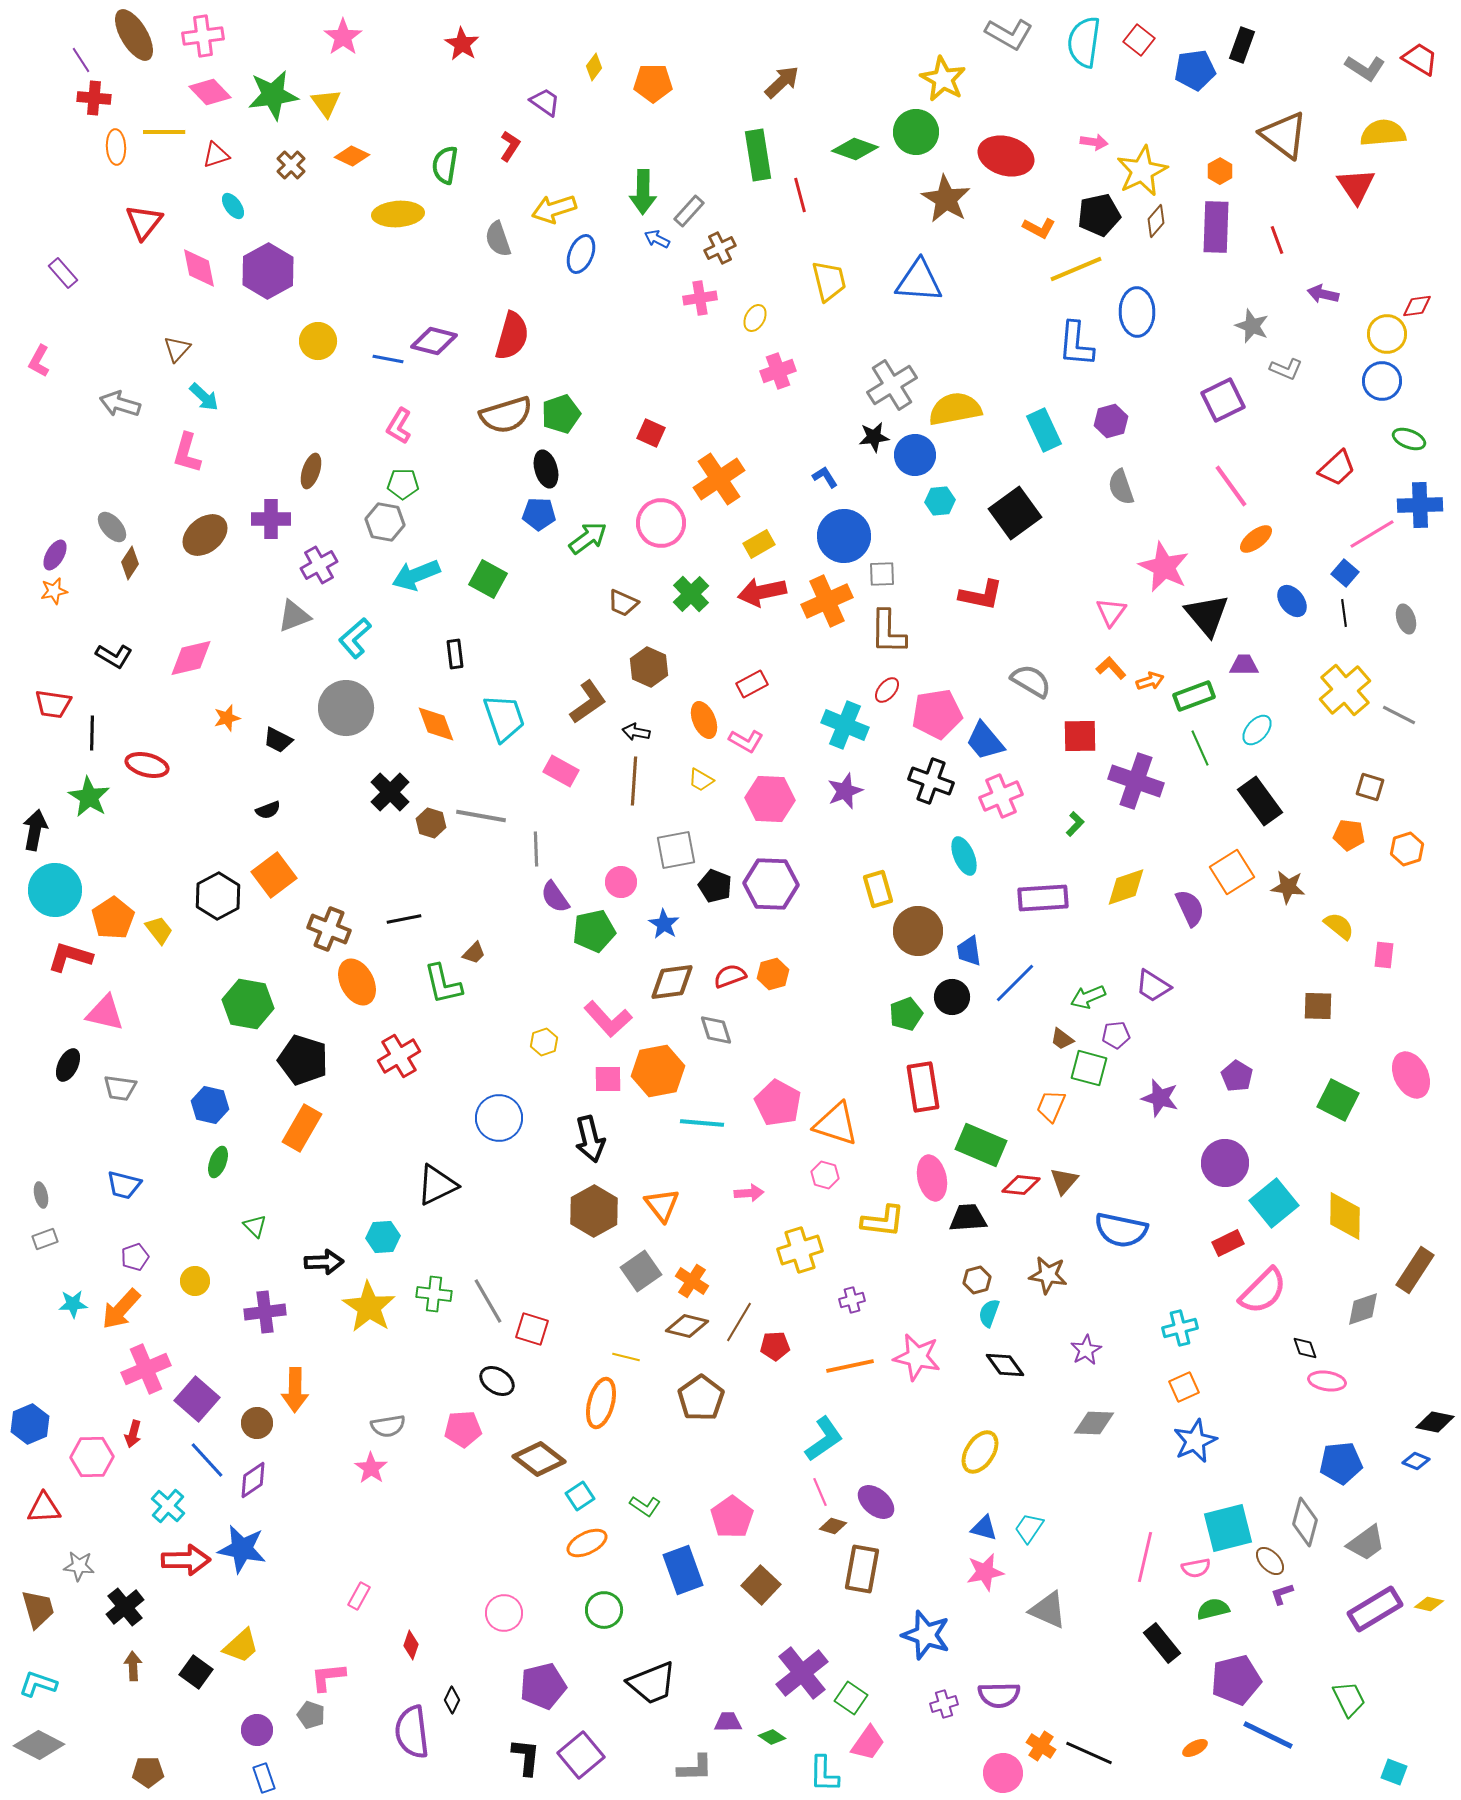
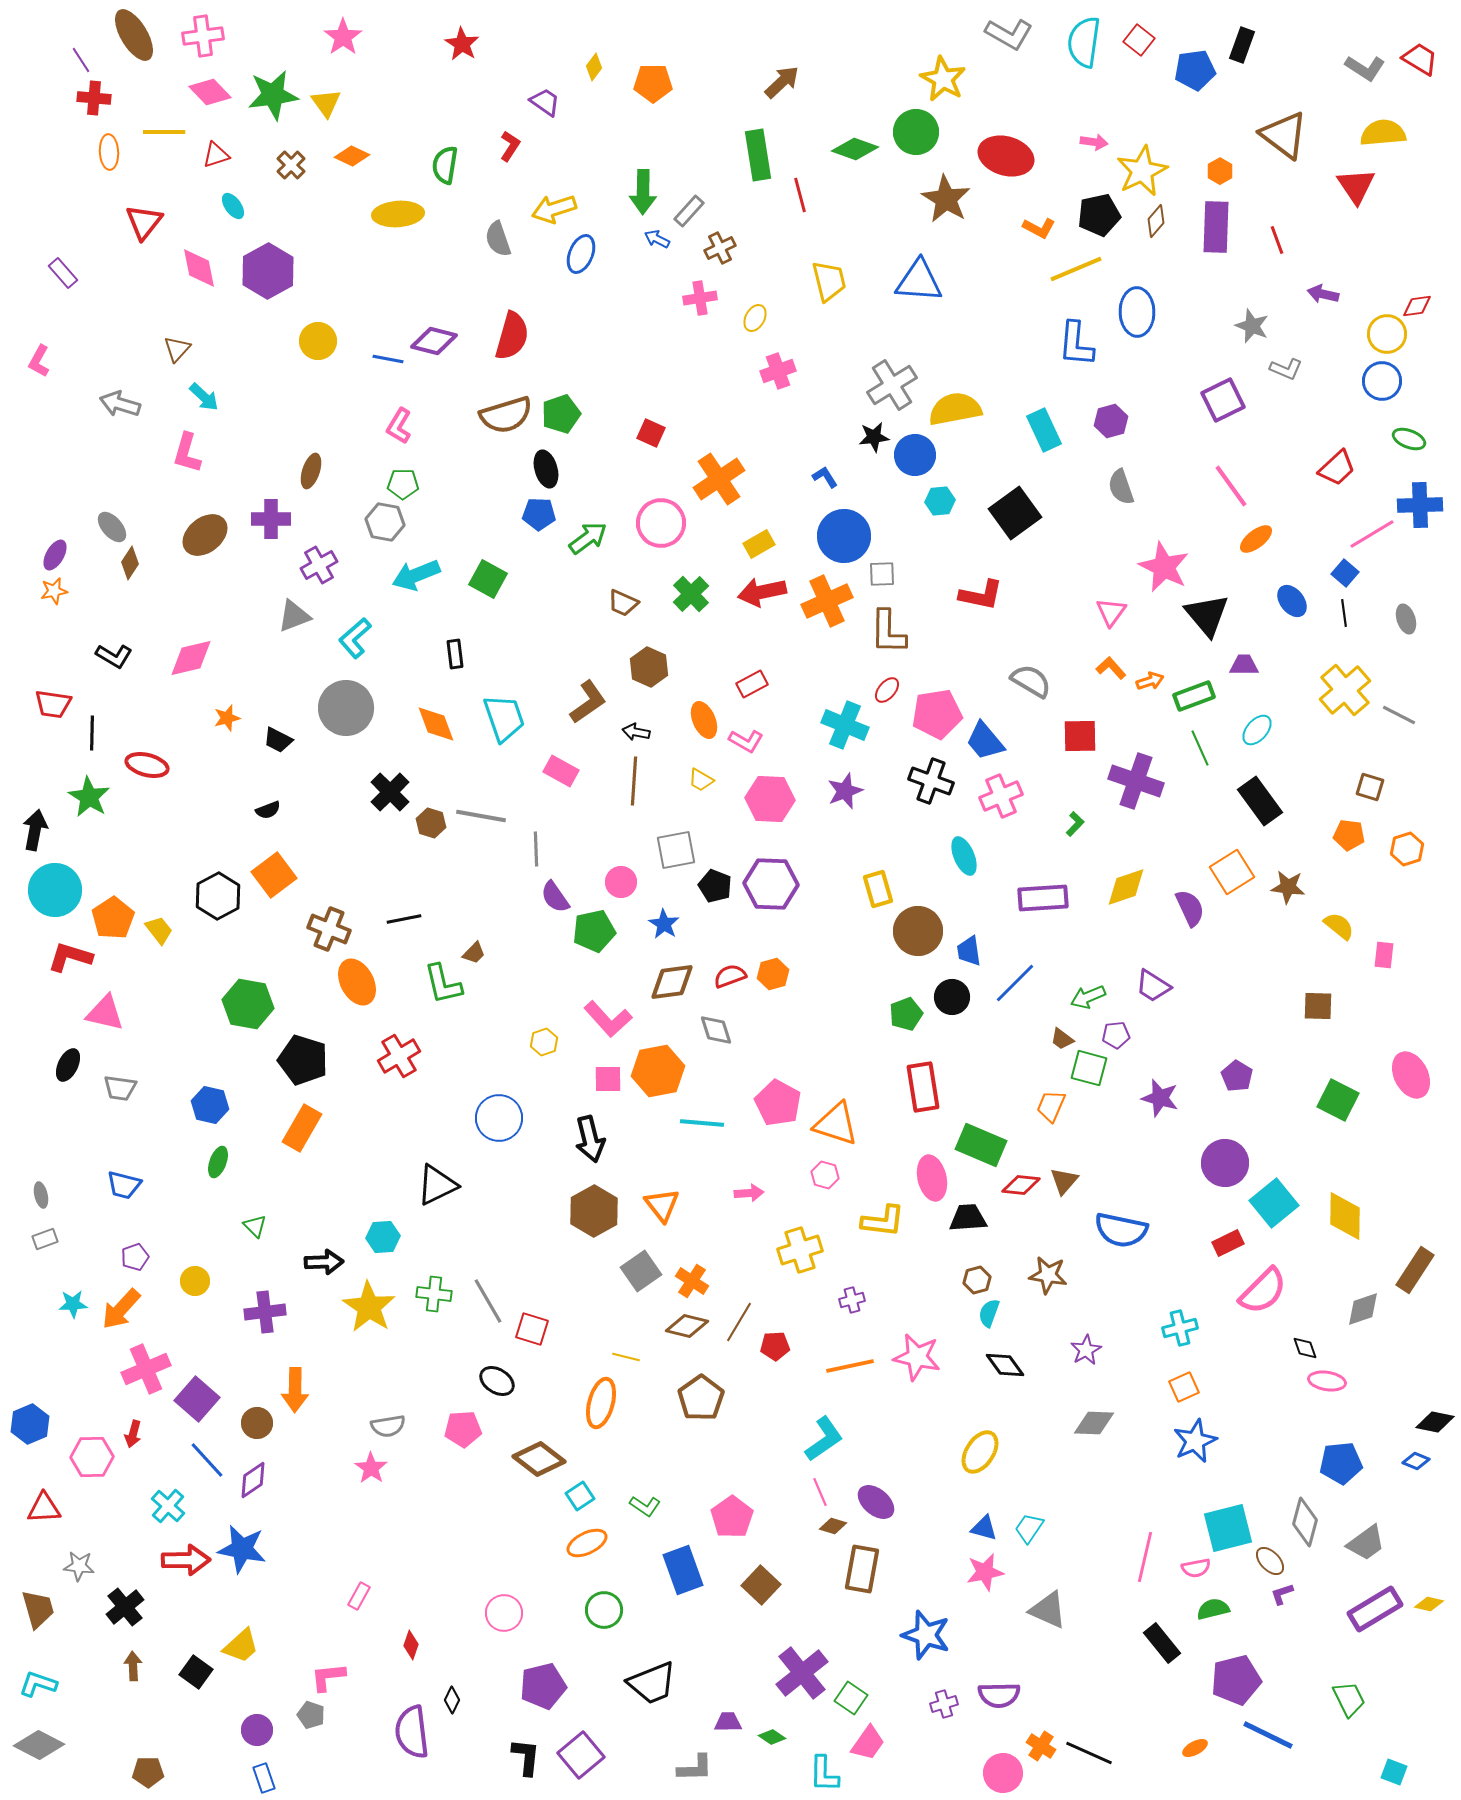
orange ellipse at (116, 147): moved 7 px left, 5 px down
